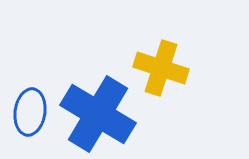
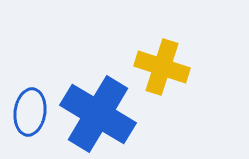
yellow cross: moved 1 px right, 1 px up
